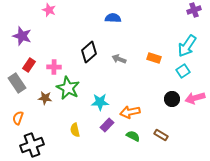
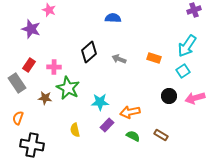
purple star: moved 9 px right, 7 px up
black circle: moved 3 px left, 3 px up
black cross: rotated 30 degrees clockwise
